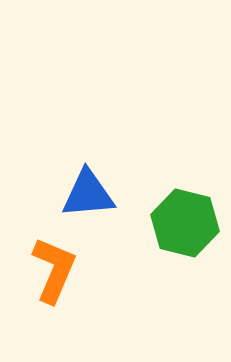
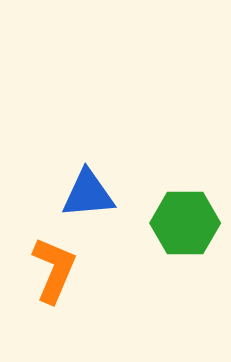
green hexagon: rotated 14 degrees counterclockwise
